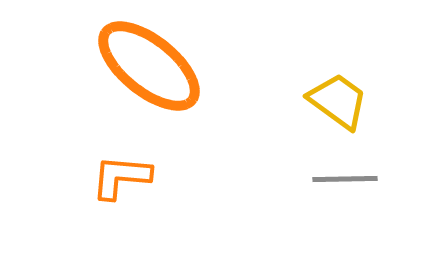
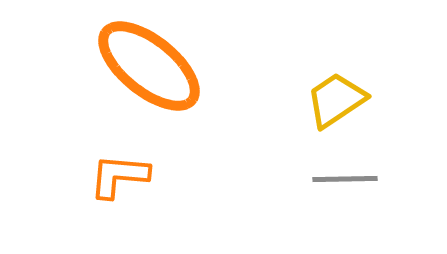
yellow trapezoid: moved 2 px left, 1 px up; rotated 70 degrees counterclockwise
orange L-shape: moved 2 px left, 1 px up
